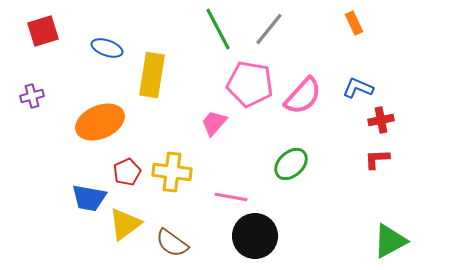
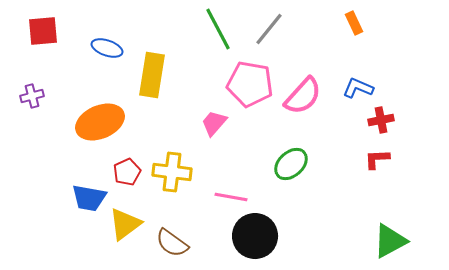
red square: rotated 12 degrees clockwise
